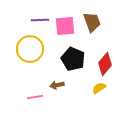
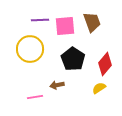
black pentagon: rotated 10 degrees clockwise
